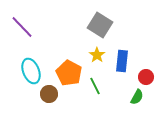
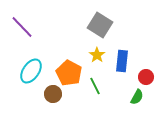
cyan ellipse: rotated 55 degrees clockwise
brown circle: moved 4 px right
